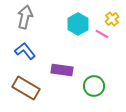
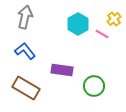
yellow cross: moved 2 px right
